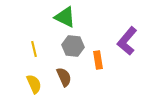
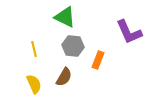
purple L-shape: moved 2 px right, 9 px up; rotated 64 degrees counterclockwise
orange rectangle: rotated 30 degrees clockwise
brown semicircle: rotated 54 degrees clockwise
